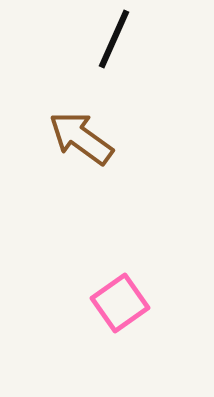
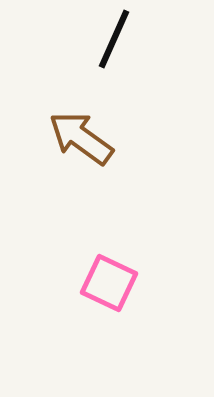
pink square: moved 11 px left, 20 px up; rotated 30 degrees counterclockwise
